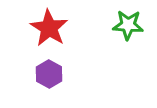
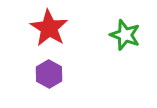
green star: moved 3 px left, 10 px down; rotated 16 degrees clockwise
